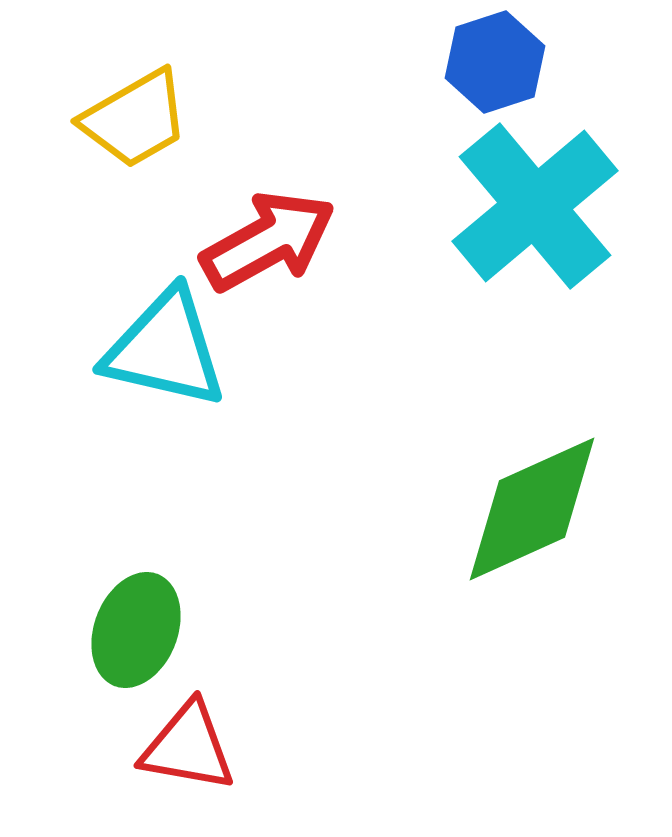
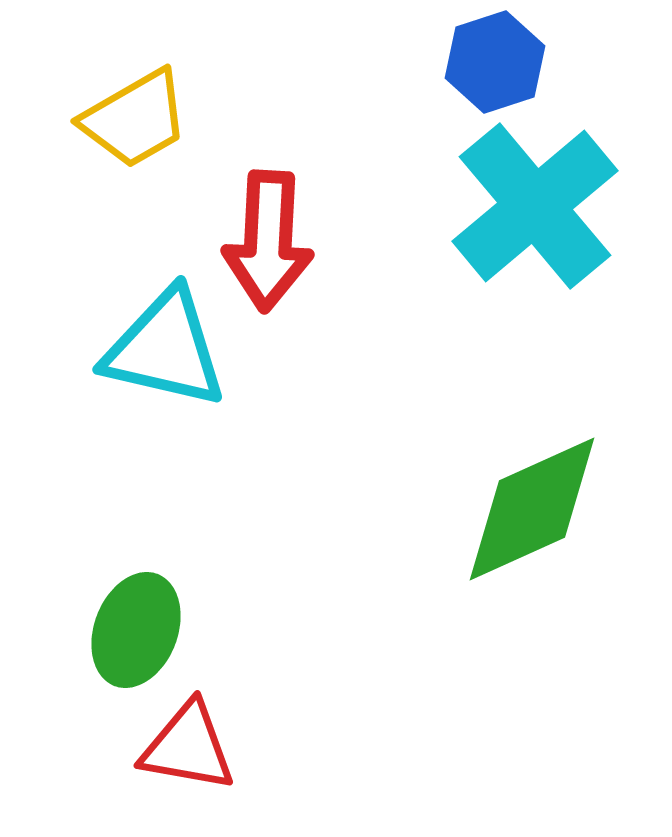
red arrow: rotated 122 degrees clockwise
